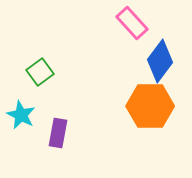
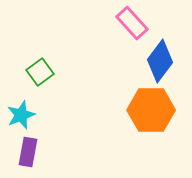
orange hexagon: moved 1 px right, 4 px down
cyan star: rotated 24 degrees clockwise
purple rectangle: moved 30 px left, 19 px down
